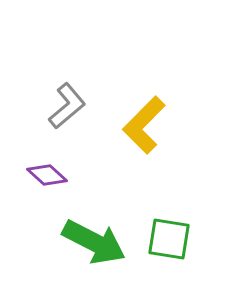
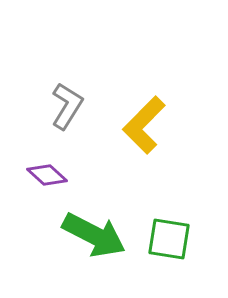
gray L-shape: rotated 18 degrees counterclockwise
green arrow: moved 7 px up
